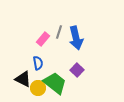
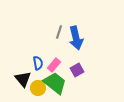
pink rectangle: moved 11 px right, 26 px down
purple square: rotated 16 degrees clockwise
black triangle: rotated 24 degrees clockwise
